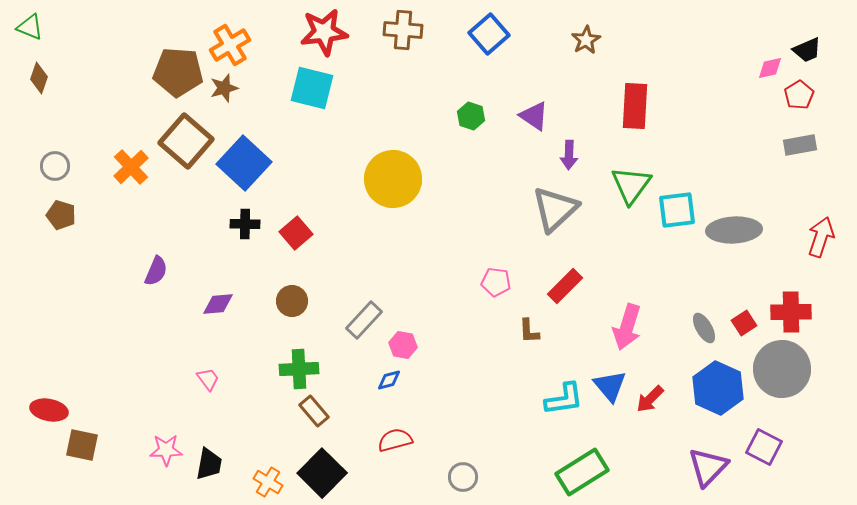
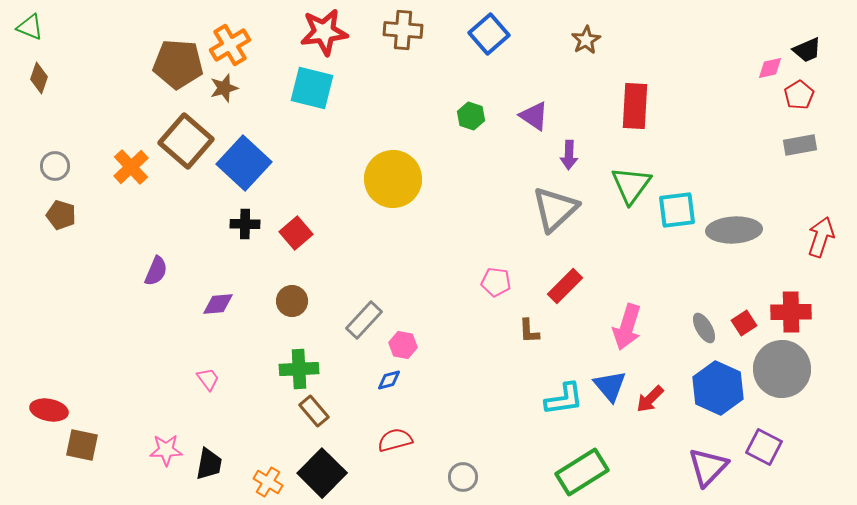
brown pentagon at (178, 72): moved 8 px up
